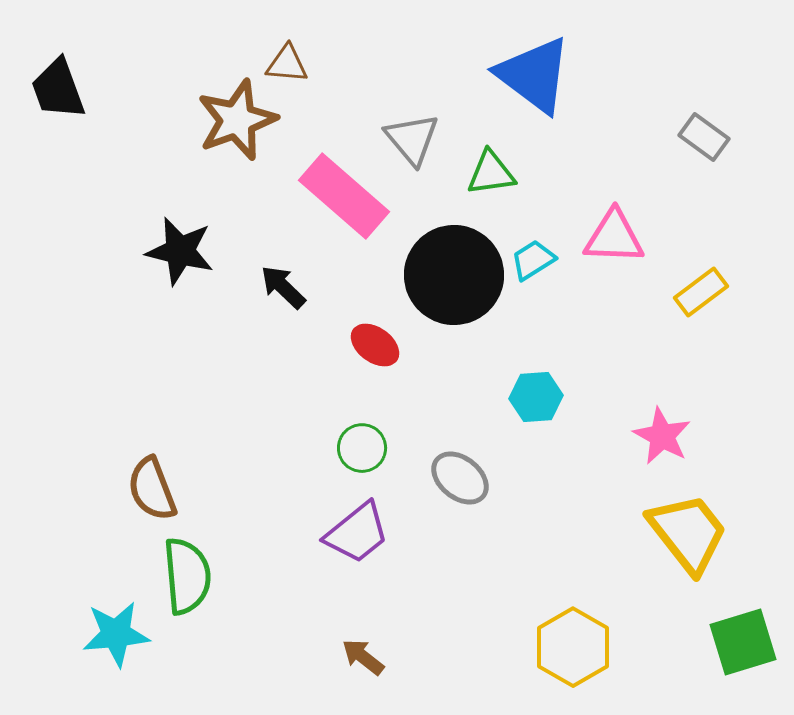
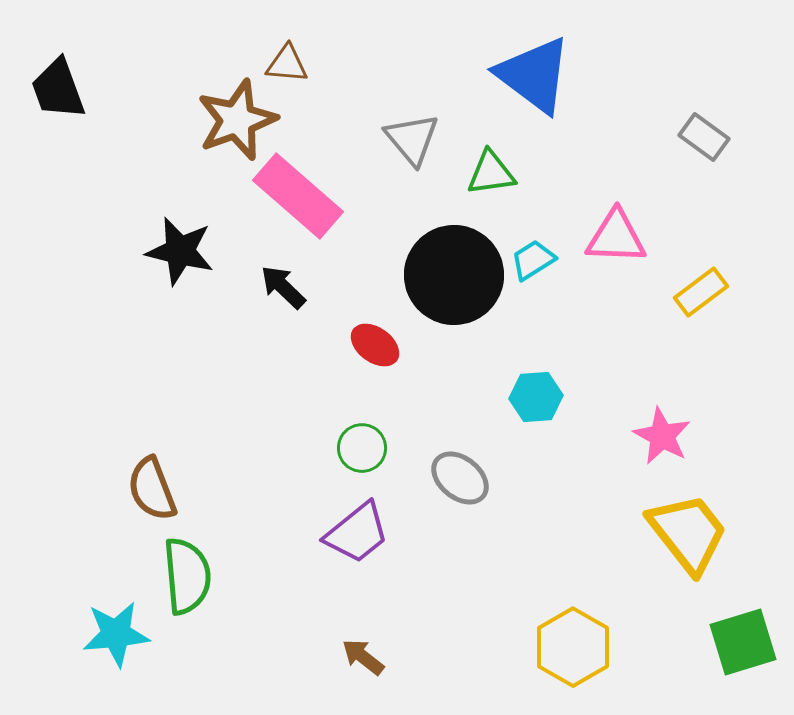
pink rectangle: moved 46 px left
pink triangle: moved 2 px right
